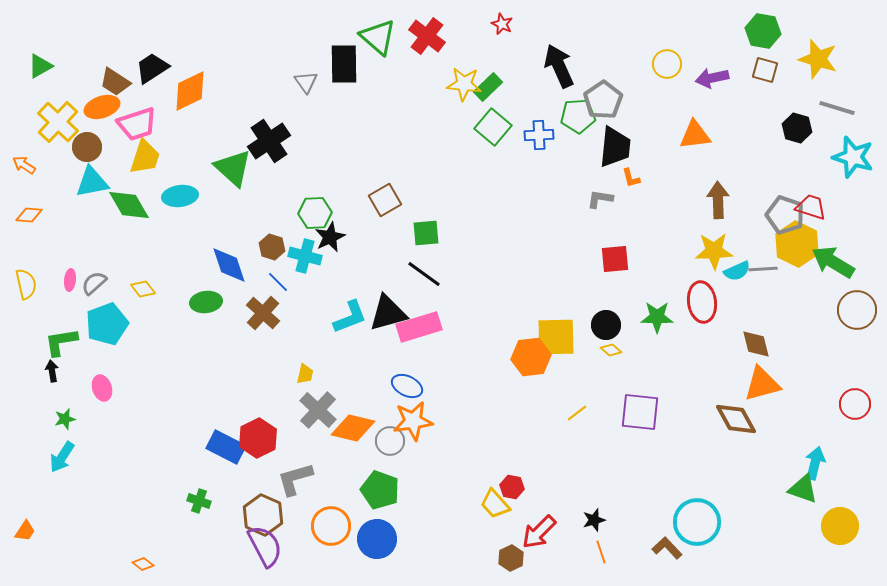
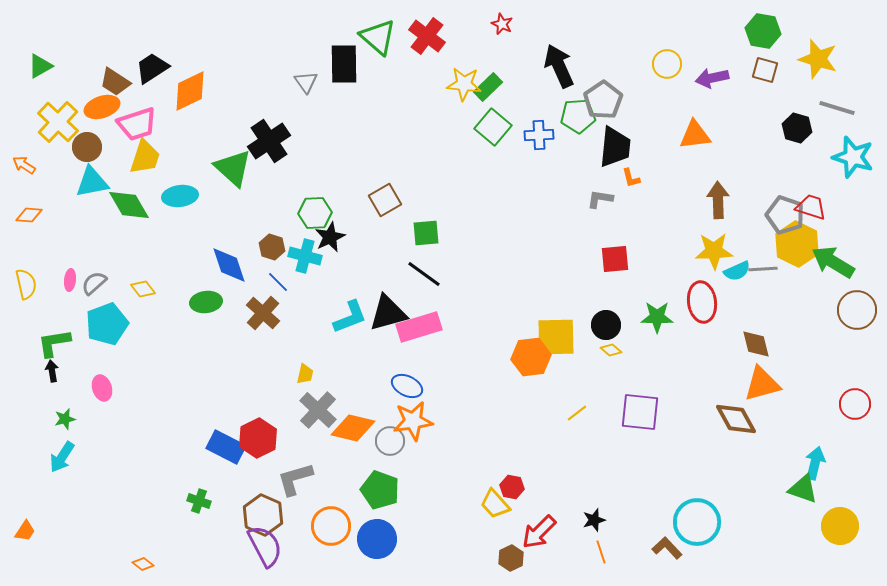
green L-shape at (61, 342): moved 7 px left, 1 px down
